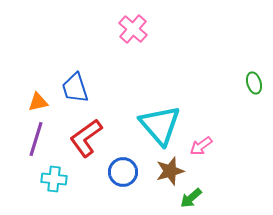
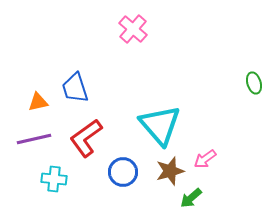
purple line: moved 2 px left; rotated 60 degrees clockwise
pink arrow: moved 4 px right, 13 px down
